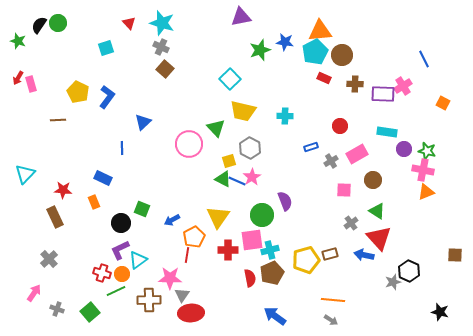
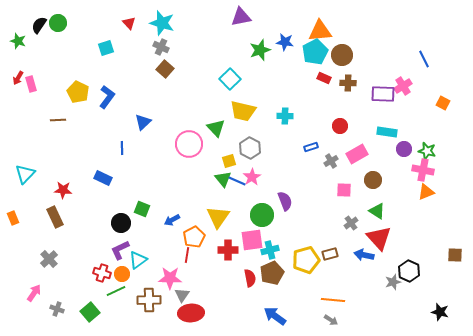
brown cross at (355, 84): moved 7 px left, 1 px up
green triangle at (223, 179): rotated 24 degrees clockwise
orange rectangle at (94, 202): moved 81 px left, 16 px down
